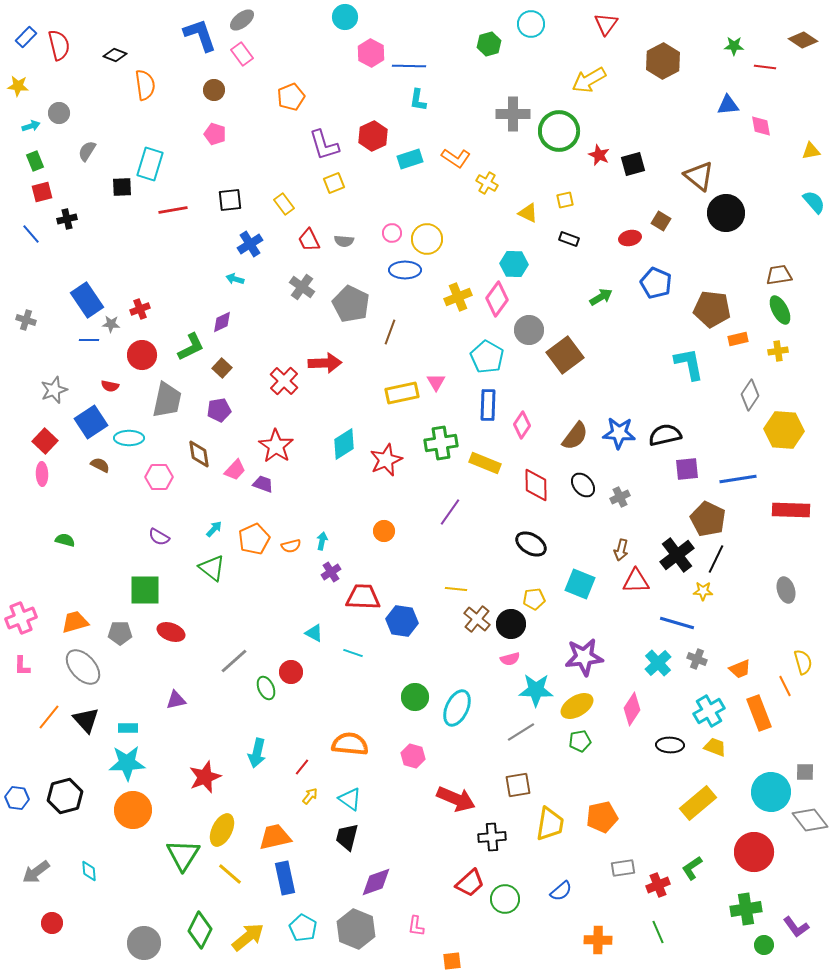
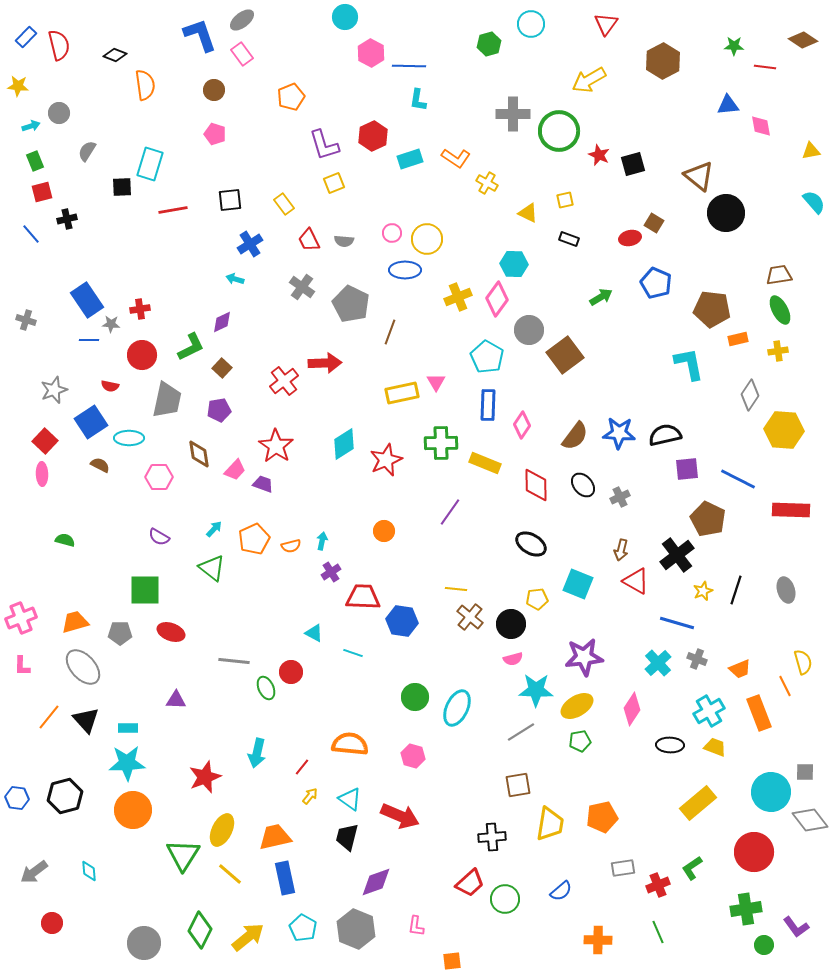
brown square at (661, 221): moved 7 px left, 2 px down
red cross at (140, 309): rotated 12 degrees clockwise
red cross at (284, 381): rotated 8 degrees clockwise
green cross at (441, 443): rotated 8 degrees clockwise
blue line at (738, 479): rotated 36 degrees clockwise
black line at (716, 559): moved 20 px right, 31 px down; rotated 8 degrees counterclockwise
red triangle at (636, 581): rotated 32 degrees clockwise
cyan square at (580, 584): moved 2 px left
yellow star at (703, 591): rotated 24 degrees counterclockwise
yellow pentagon at (534, 599): moved 3 px right
brown cross at (477, 619): moved 7 px left, 2 px up
pink semicircle at (510, 659): moved 3 px right
gray line at (234, 661): rotated 48 degrees clockwise
purple triangle at (176, 700): rotated 15 degrees clockwise
red arrow at (456, 799): moved 56 px left, 17 px down
gray arrow at (36, 872): moved 2 px left
